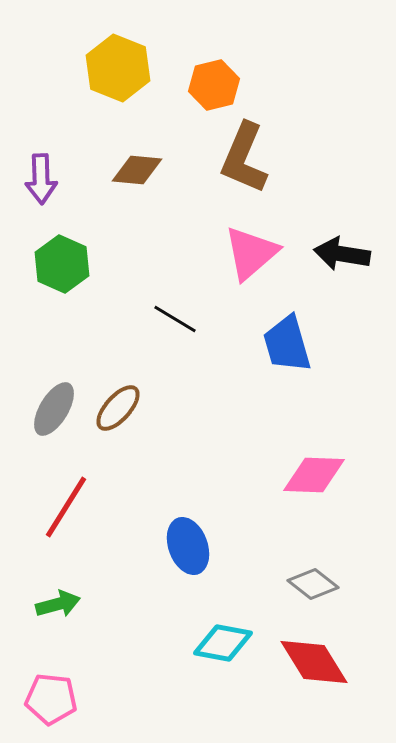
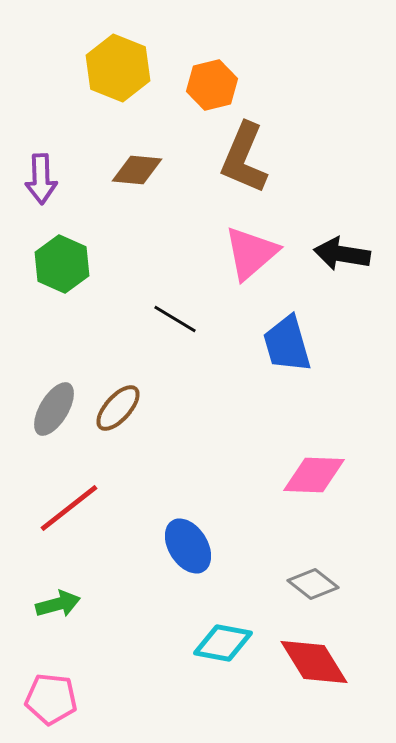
orange hexagon: moved 2 px left
red line: moved 3 px right, 1 px down; rotated 20 degrees clockwise
blue ellipse: rotated 12 degrees counterclockwise
